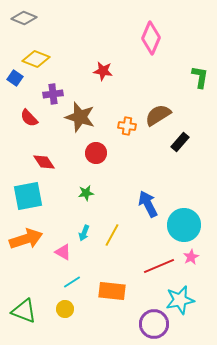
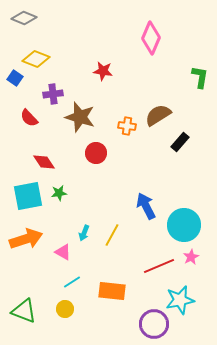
green star: moved 27 px left
blue arrow: moved 2 px left, 2 px down
